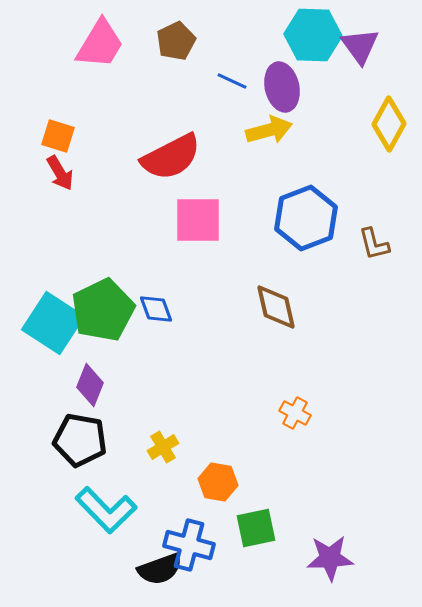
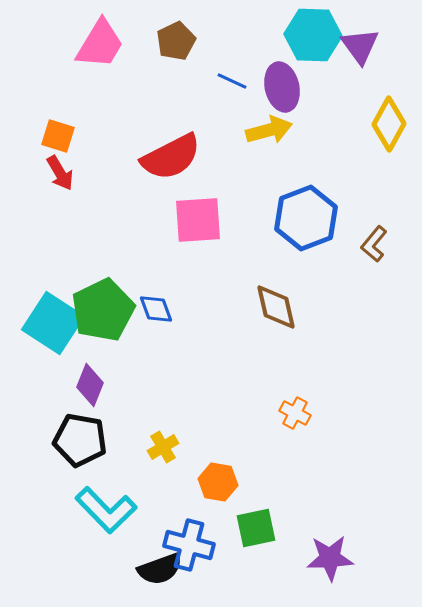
pink square: rotated 4 degrees counterclockwise
brown L-shape: rotated 54 degrees clockwise
